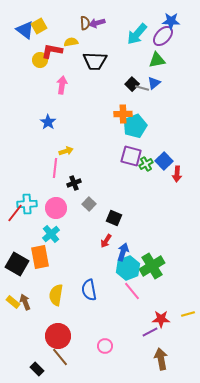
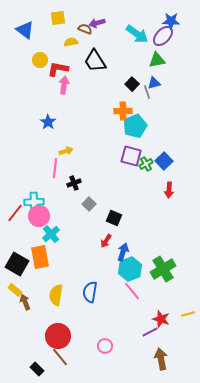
brown semicircle at (85, 23): moved 6 px down; rotated 64 degrees counterclockwise
yellow square at (39, 26): moved 19 px right, 8 px up; rotated 21 degrees clockwise
cyan arrow at (137, 34): rotated 95 degrees counterclockwise
red L-shape at (52, 51): moved 6 px right, 18 px down
black trapezoid at (95, 61): rotated 55 degrees clockwise
blue triangle at (154, 83): rotated 24 degrees clockwise
pink arrow at (62, 85): moved 2 px right
gray line at (142, 88): moved 5 px right, 4 px down; rotated 56 degrees clockwise
orange cross at (123, 114): moved 3 px up
red arrow at (177, 174): moved 8 px left, 16 px down
cyan cross at (27, 204): moved 7 px right, 2 px up
pink circle at (56, 208): moved 17 px left, 8 px down
green cross at (152, 266): moved 11 px right, 3 px down
cyan hexagon at (128, 268): moved 2 px right, 1 px down
blue semicircle at (89, 290): moved 1 px right, 2 px down; rotated 20 degrees clockwise
yellow rectangle at (13, 302): moved 2 px right, 12 px up
red star at (161, 319): rotated 18 degrees clockwise
